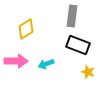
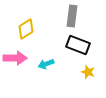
pink arrow: moved 1 px left, 3 px up
